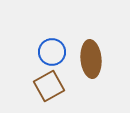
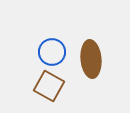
brown square: rotated 32 degrees counterclockwise
